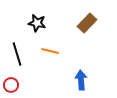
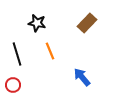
orange line: rotated 54 degrees clockwise
blue arrow: moved 1 px right, 3 px up; rotated 36 degrees counterclockwise
red circle: moved 2 px right
